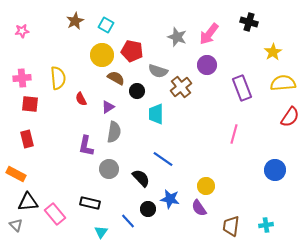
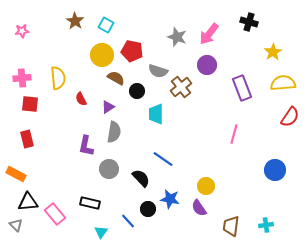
brown star at (75, 21): rotated 12 degrees counterclockwise
